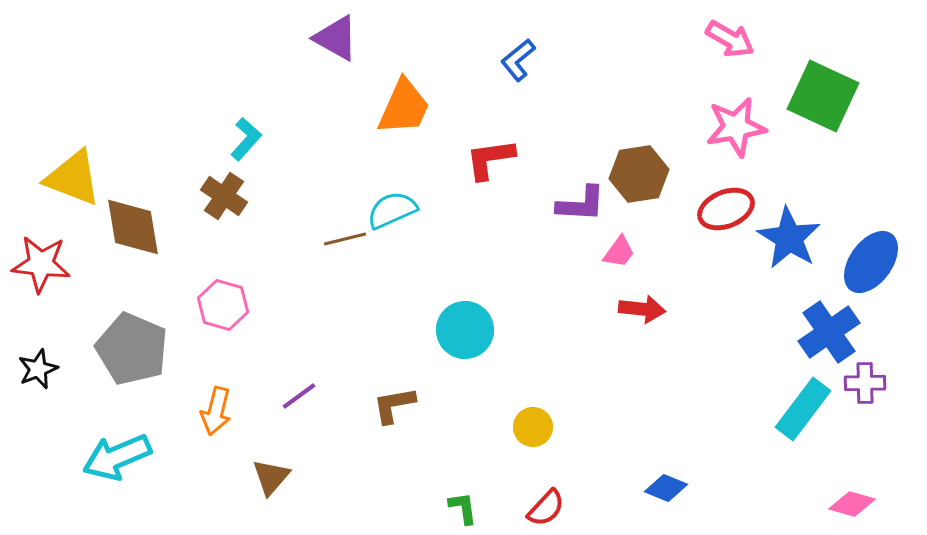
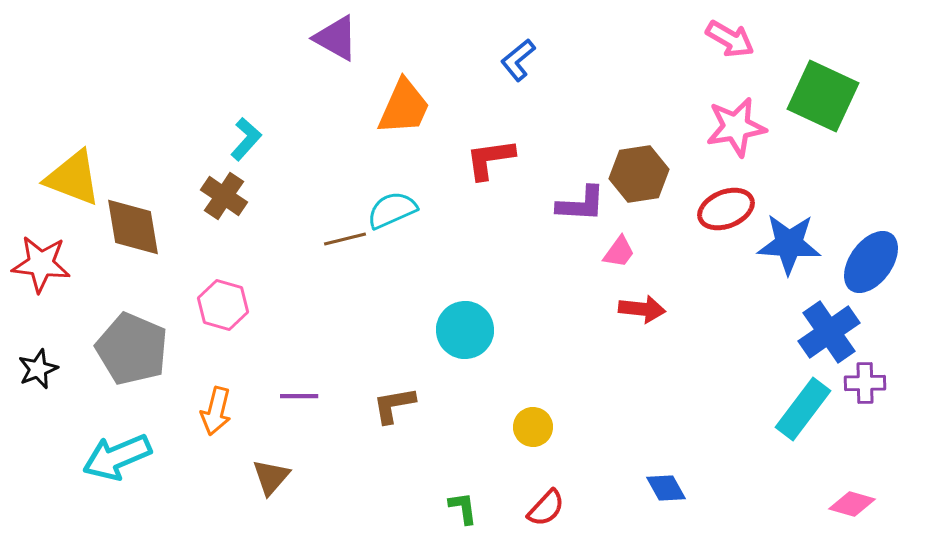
blue star: moved 6 px down; rotated 28 degrees counterclockwise
purple line: rotated 36 degrees clockwise
blue diamond: rotated 39 degrees clockwise
